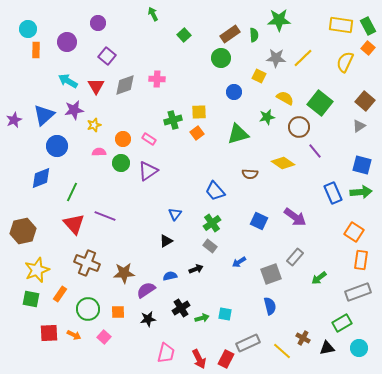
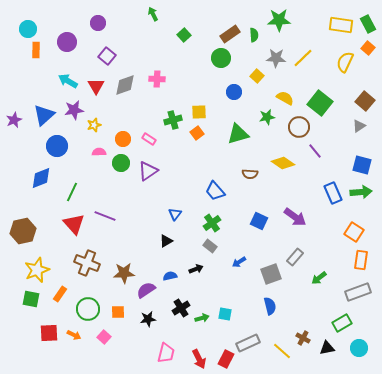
green rectangle at (368, 26): moved 2 px up
yellow square at (259, 76): moved 2 px left; rotated 16 degrees clockwise
